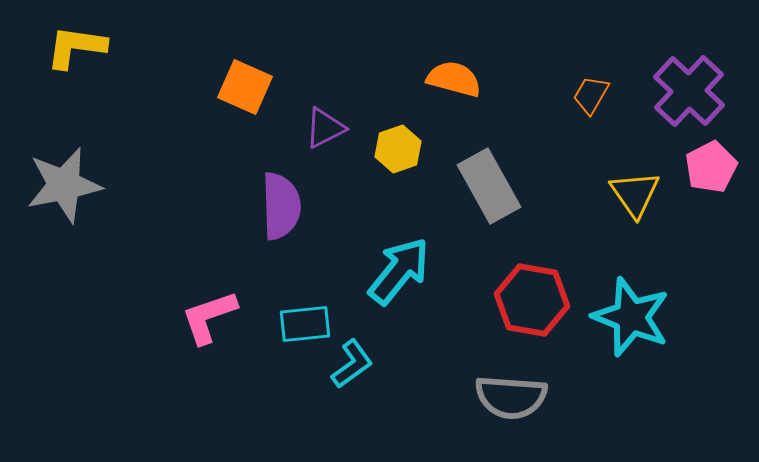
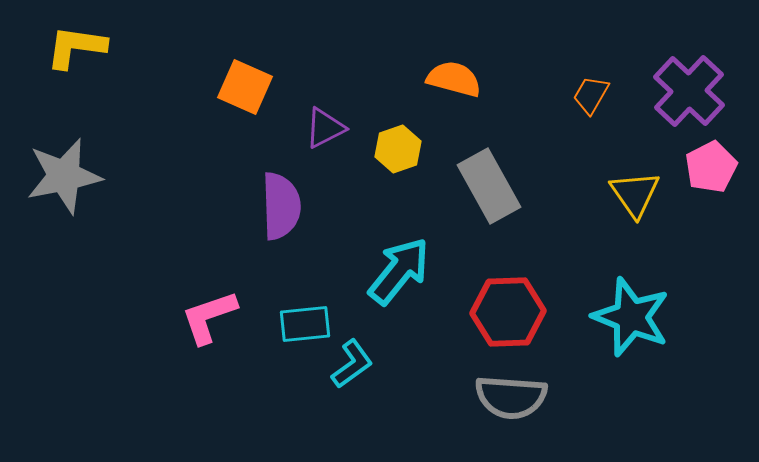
gray star: moved 9 px up
red hexagon: moved 24 px left, 12 px down; rotated 12 degrees counterclockwise
